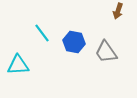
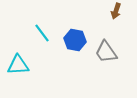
brown arrow: moved 2 px left
blue hexagon: moved 1 px right, 2 px up
